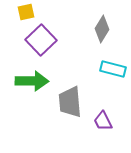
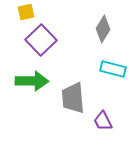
gray diamond: moved 1 px right
gray trapezoid: moved 3 px right, 4 px up
